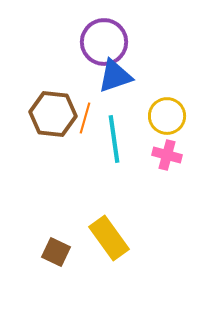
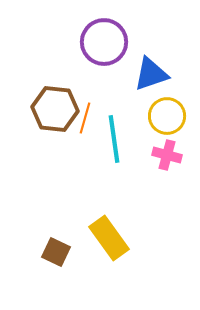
blue triangle: moved 36 px right, 2 px up
brown hexagon: moved 2 px right, 5 px up
